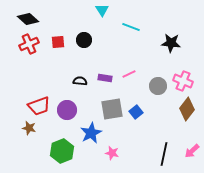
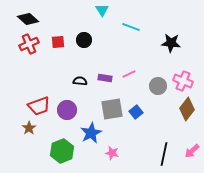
brown star: rotated 24 degrees clockwise
